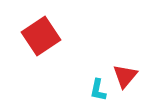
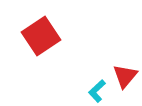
cyan L-shape: moved 1 px left, 1 px down; rotated 35 degrees clockwise
